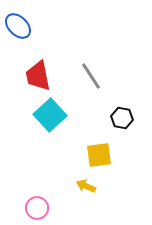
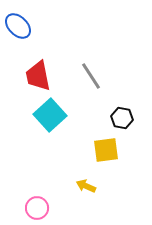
yellow square: moved 7 px right, 5 px up
